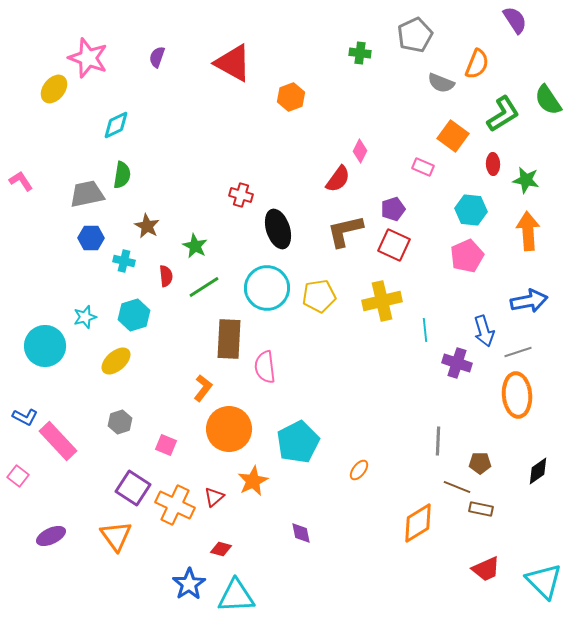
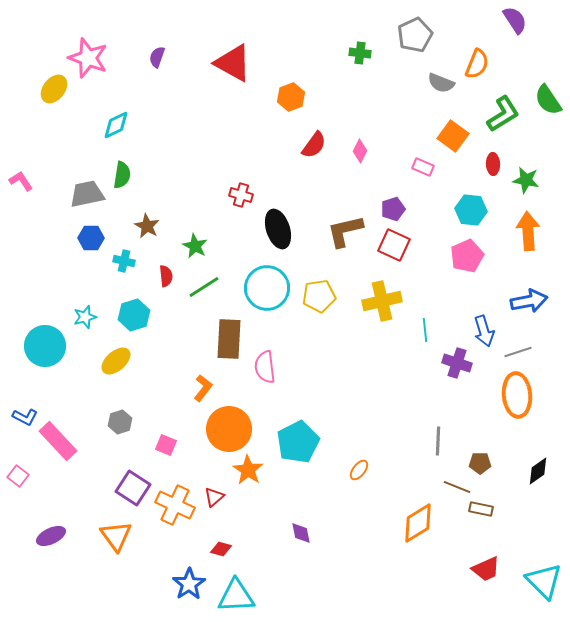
red semicircle at (338, 179): moved 24 px left, 34 px up
orange star at (253, 481): moved 5 px left, 11 px up; rotated 12 degrees counterclockwise
